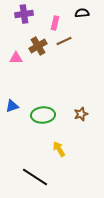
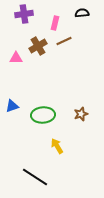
yellow arrow: moved 2 px left, 3 px up
